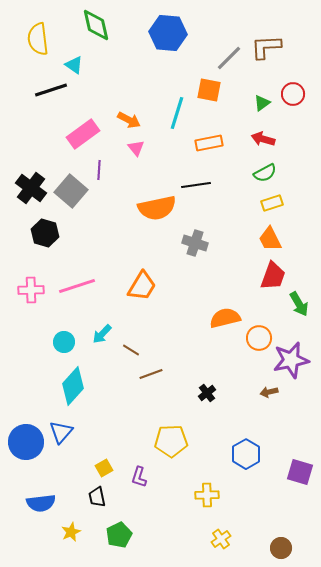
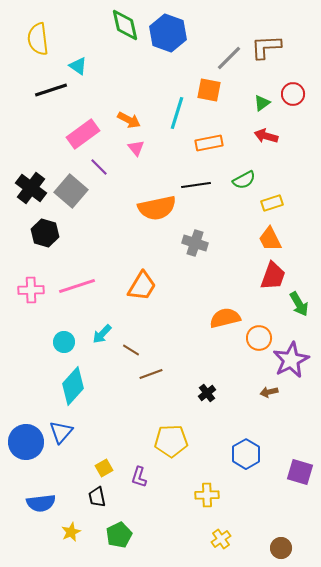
green diamond at (96, 25): moved 29 px right
blue hexagon at (168, 33): rotated 15 degrees clockwise
cyan triangle at (74, 65): moved 4 px right, 1 px down
red arrow at (263, 139): moved 3 px right, 3 px up
purple line at (99, 170): moved 3 px up; rotated 48 degrees counterclockwise
green semicircle at (265, 173): moved 21 px left, 7 px down
purple star at (291, 360): rotated 15 degrees counterclockwise
